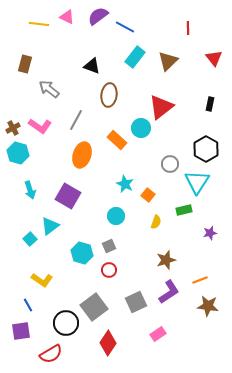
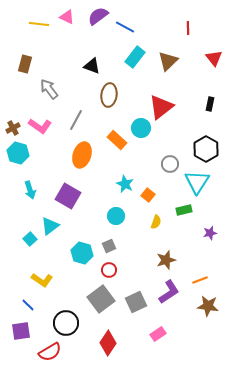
gray arrow at (49, 89): rotated 15 degrees clockwise
blue line at (28, 305): rotated 16 degrees counterclockwise
gray square at (94, 307): moved 7 px right, 8 px up
red semicircle at (51, 354): moved 1 px left, 2 px up
